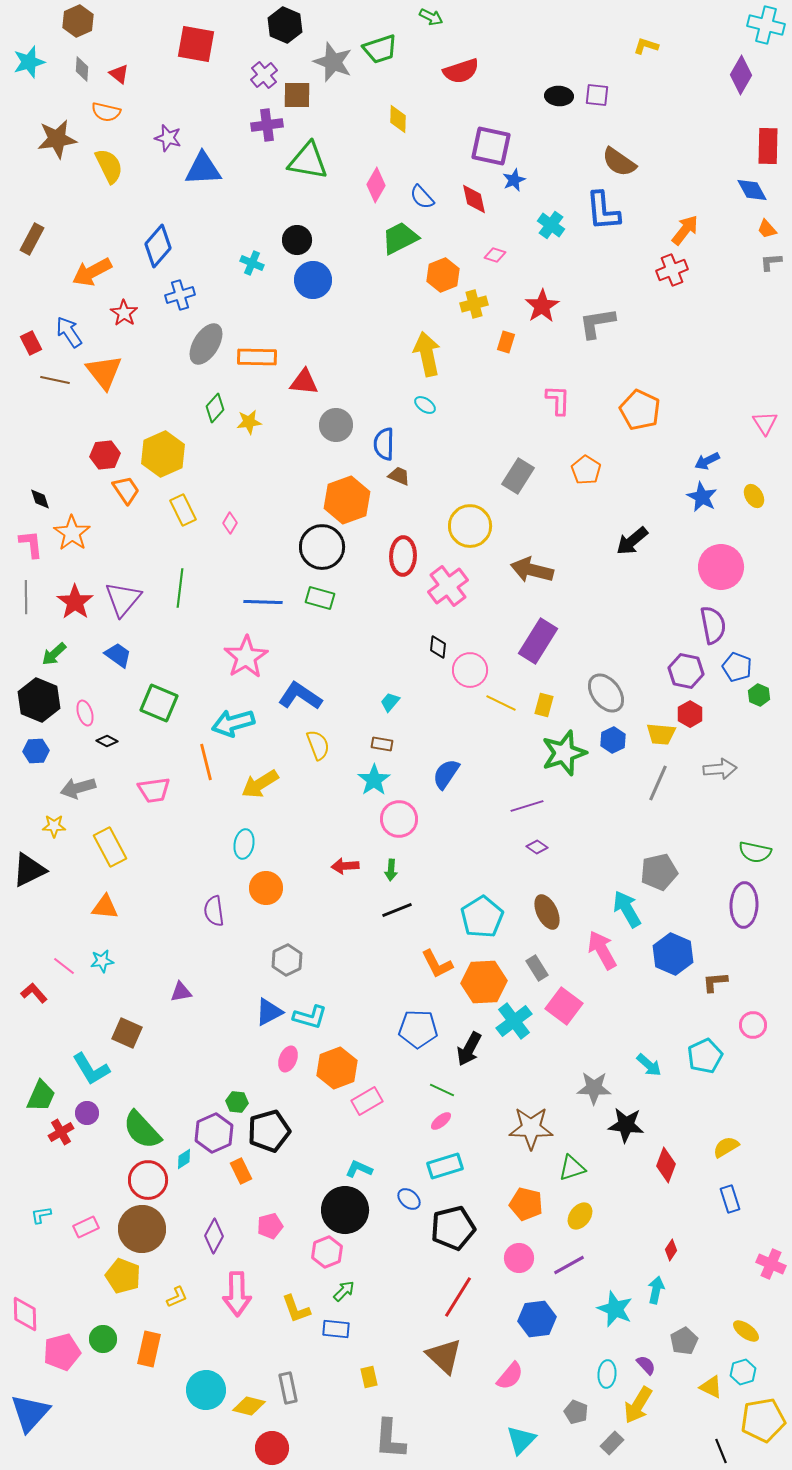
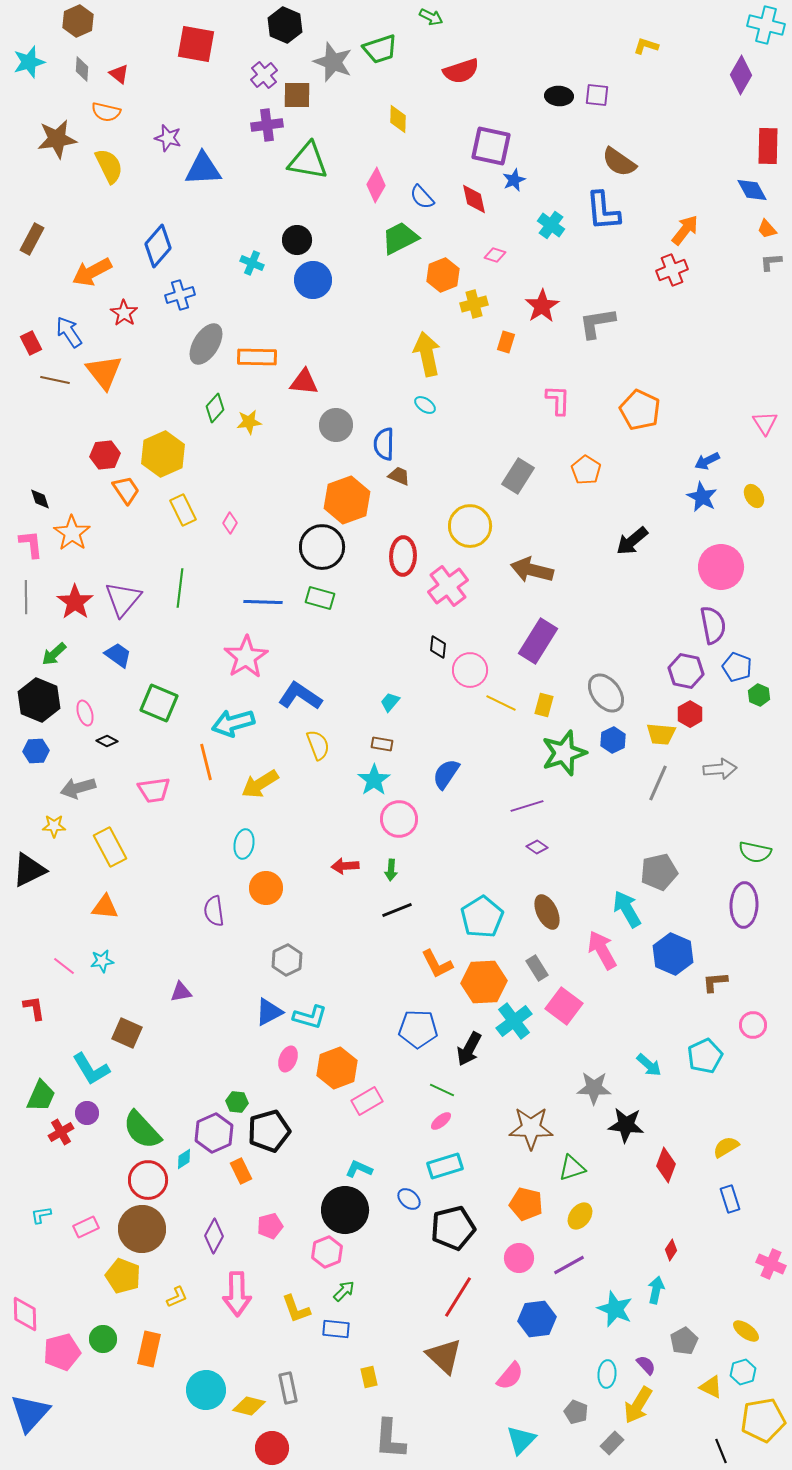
red L-shape at (34, 993): moved 15 px down; rotated 32 degrees clockwise
